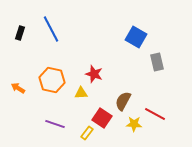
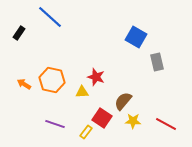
blue line: moved 1 px left, 12 px up; rotated 20 degrees counterclockwise
black rectangle: moved 1 px left; rotated 16 degrees clockwise
red star: moved 2 px right, 3 px down
orange arrow: moved 6 px right, 4 px up
yellow triangle: moved 1 px right, 1 px up
brown semicircle: rotated 12 degrees clockwise
red line: moved 11 px right, 10 px down
yellow star: moved 1 px left, 3 px up
yellow rectangle: moved 1 px left, 1 px up
